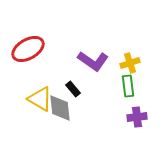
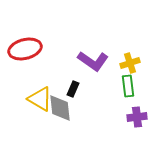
red ellipse: moved 3 px left; rotated 16 degrees clockwise
black rectangle: rotated 63 degrees clockwise
